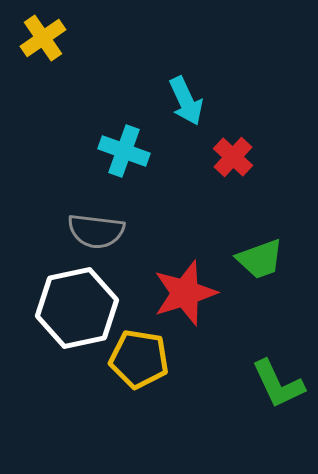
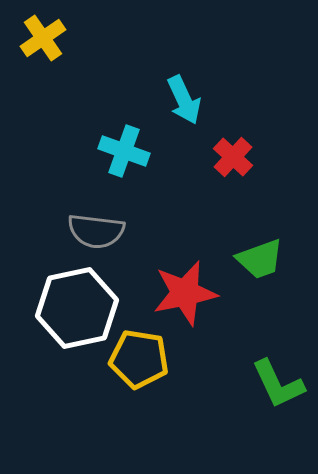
cyan arrow: moved 2 px left, 1 px up
red star: rotated 6 degrees clockwise
